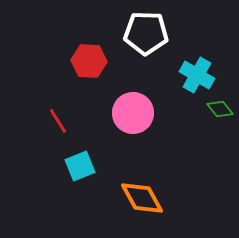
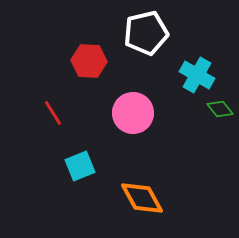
white pentagon: rotated 15 degrees counterclockwise
red line: moved 5 px left, 8 px up
